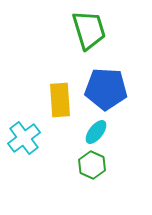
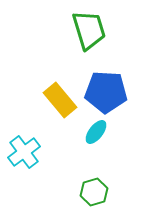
blue pentagon: moved 3 px down
yellow rectangle: rotated 36 degrees counterclockwise
cyan cross: moved 14 px down
green hexagon: moved 2 px right, 27 px down; rotated 20 degrees clockwise
